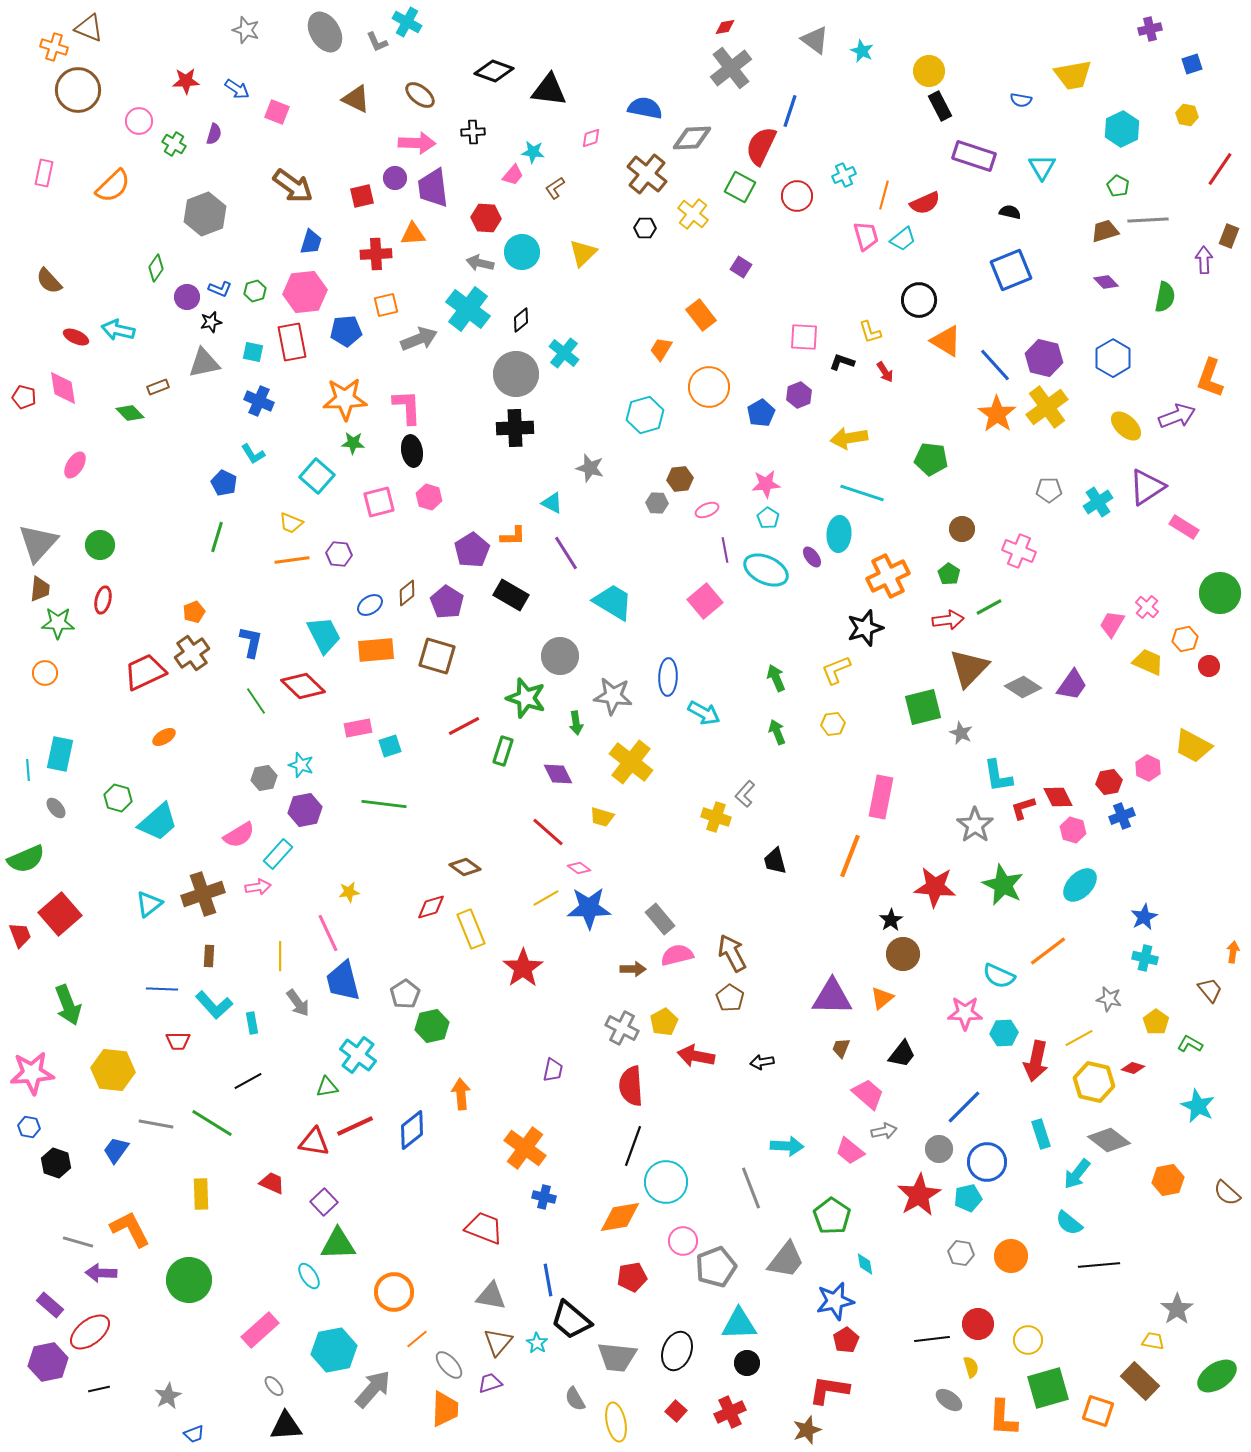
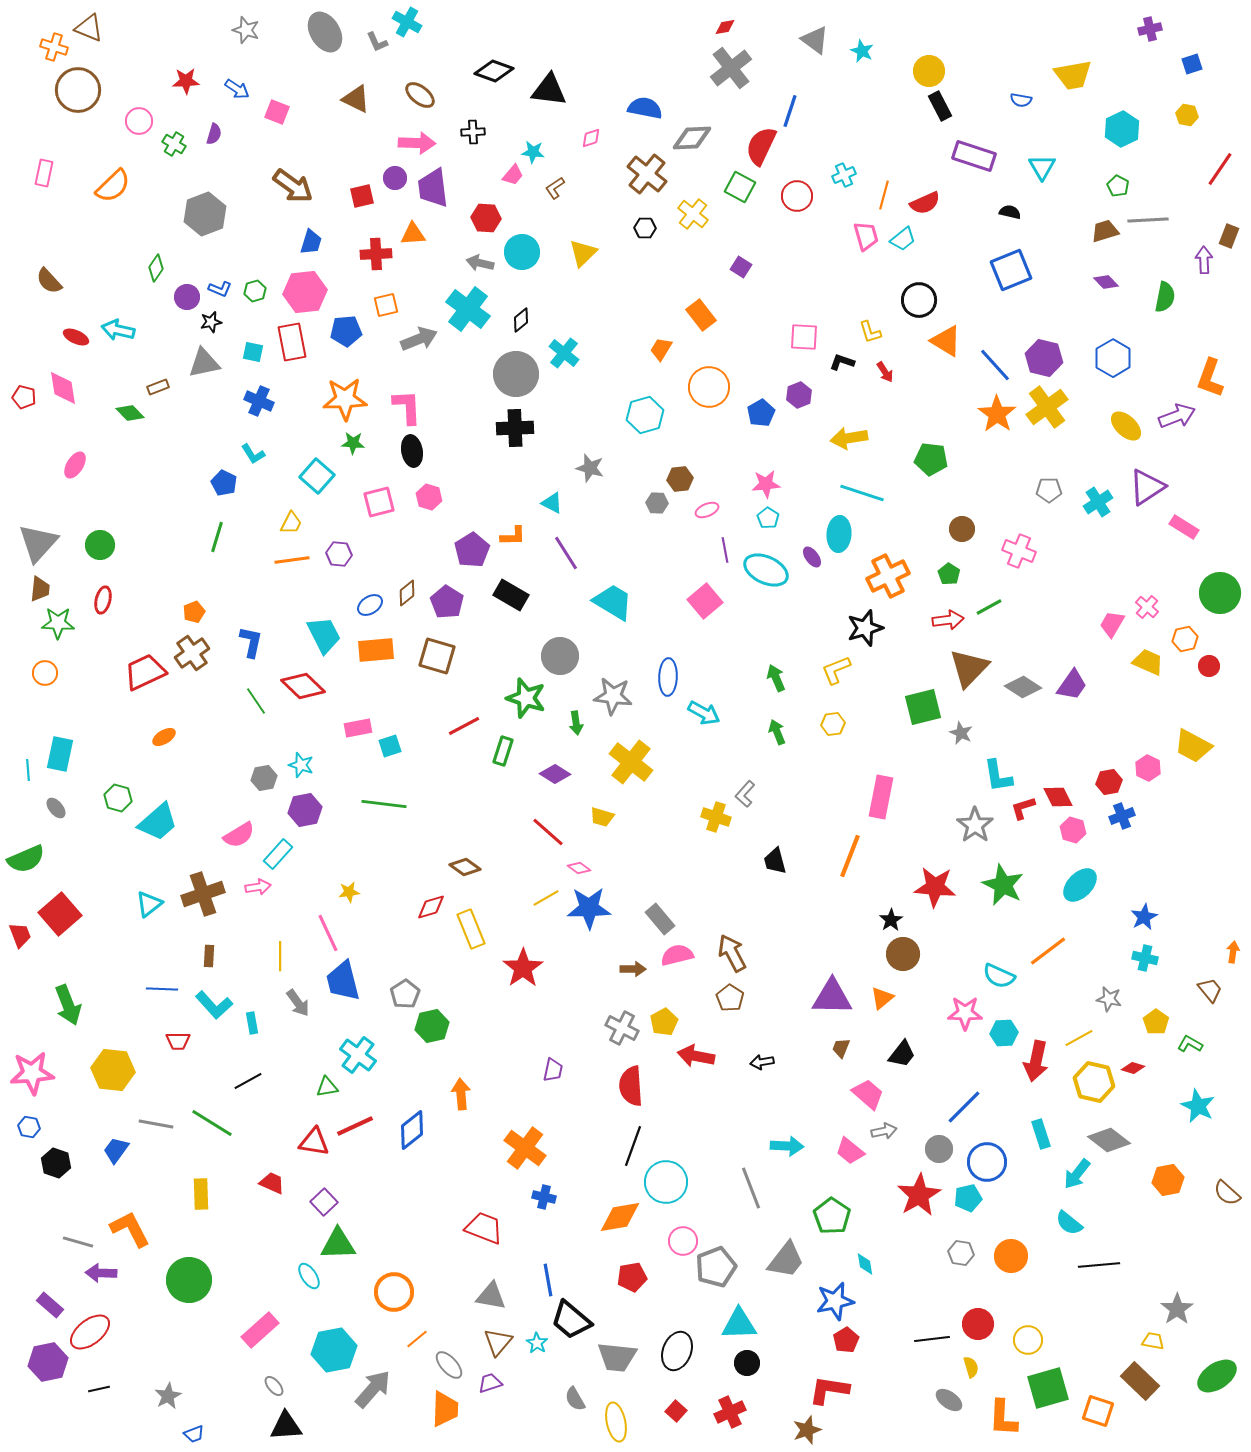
yellow trapezoid at (291, 523): rotated 85 degrees counterclockwise
purple diamond at (558, 774): moved 3 px left; rotated 32 degrees counterclockwise
